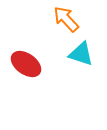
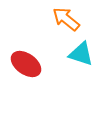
orange arrow: rotated 8 degrees counterclockwise
